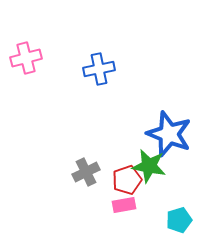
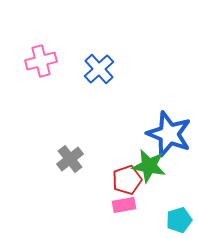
pink cross: moved 15 px right, 3 px down
blue cross: rotated 32 degrees counterclockwise
gray cross: moved 16 px left, 13 px up; rotated 12 degrees counterclockwise
